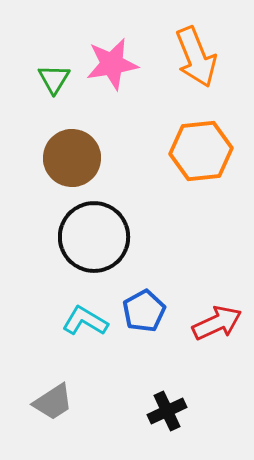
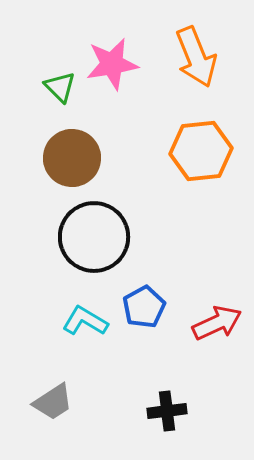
green triangle: moved 6 px right, 8 px down; rotated 16 degrees counterclockwise
blue pentagon: moved 4 px up
black cross: rotated 18 degrees clockwise
